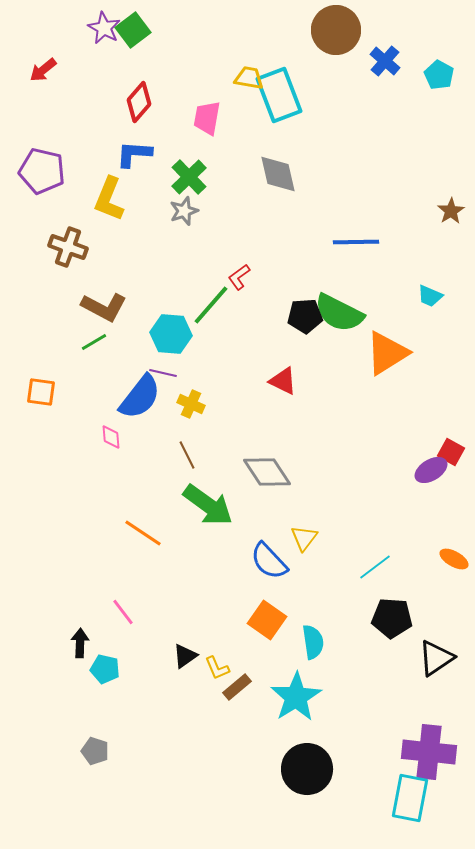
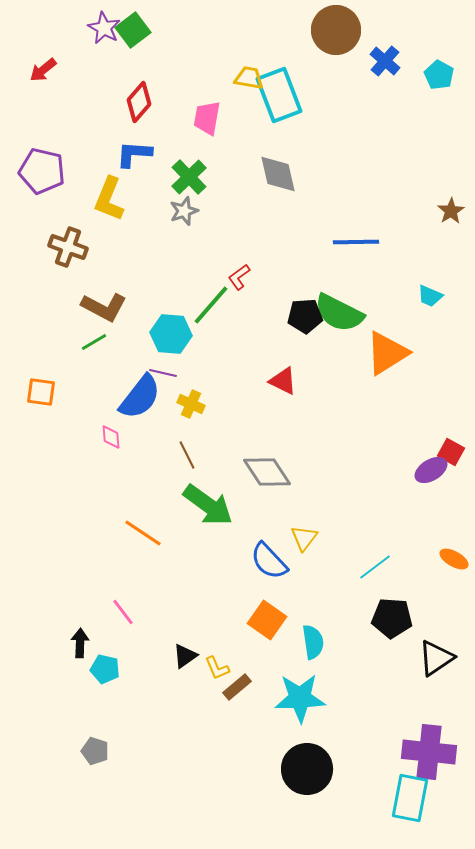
cyan star at (296, 697): moved 4 px right, 1 px down; rotated 30 degrees clockwise
